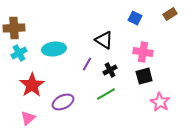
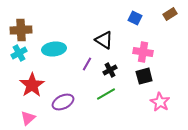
brown cross: moved 7 px right, 2 px down
